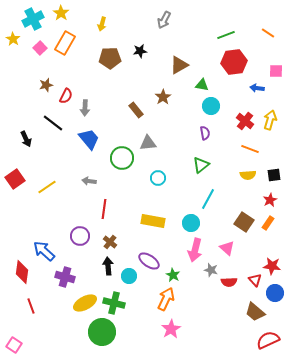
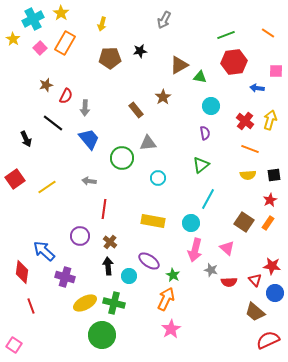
green triangle at (202, 85): moved 2 px left, 8 px up
green circle at (102, 332): moved 3 px down
